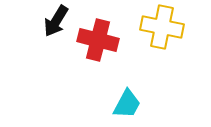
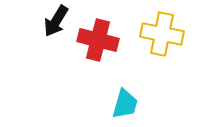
yellow cross: moved 7 px down
cyan trapezoid: moved 2 px left; rotated 12 degrees counterclockwise
